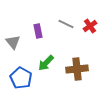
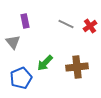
purple rectangle: moved 13 px left, 10 px up
green arrow: moved 1 px left
brown cross: moved 2 px up
blue pentagon: rotated 20 degrees clockwise
